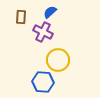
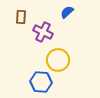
blue semicircle: moved 17 px right
blue hexagon: moved 2 px left
